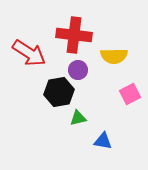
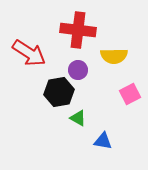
red cross: moved 4 px right, 5 px up
green triangle: rotated 42 degrees clockwise
